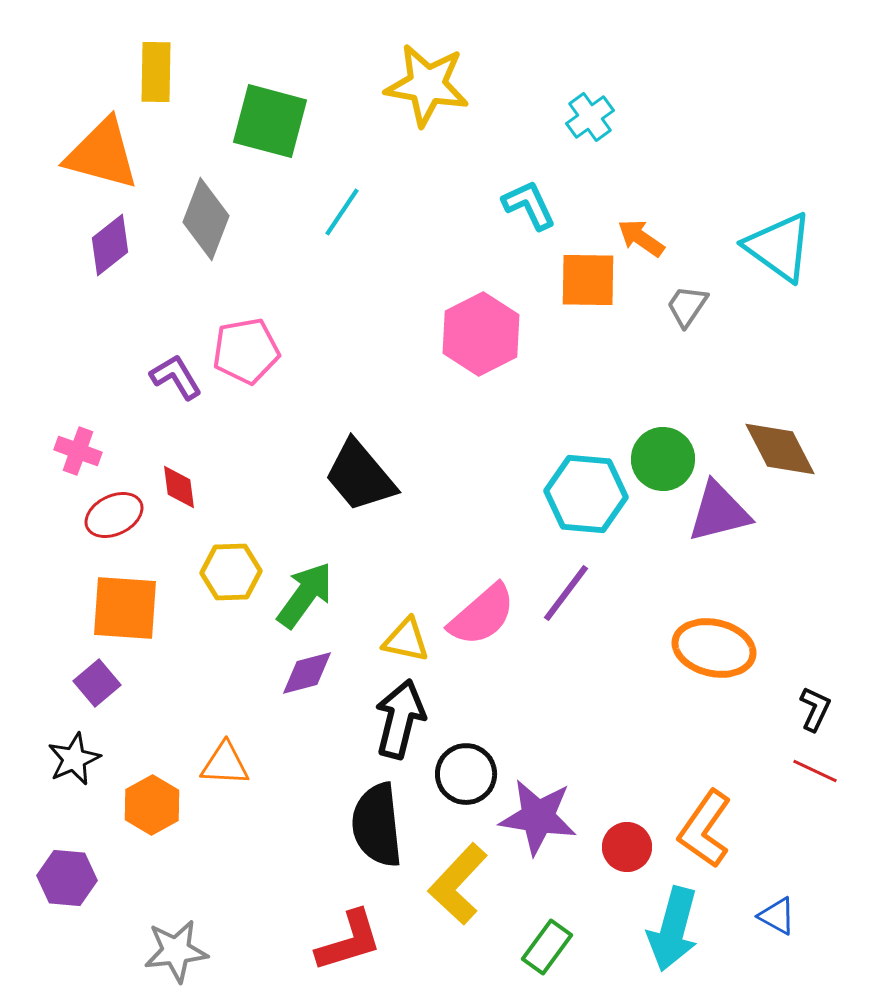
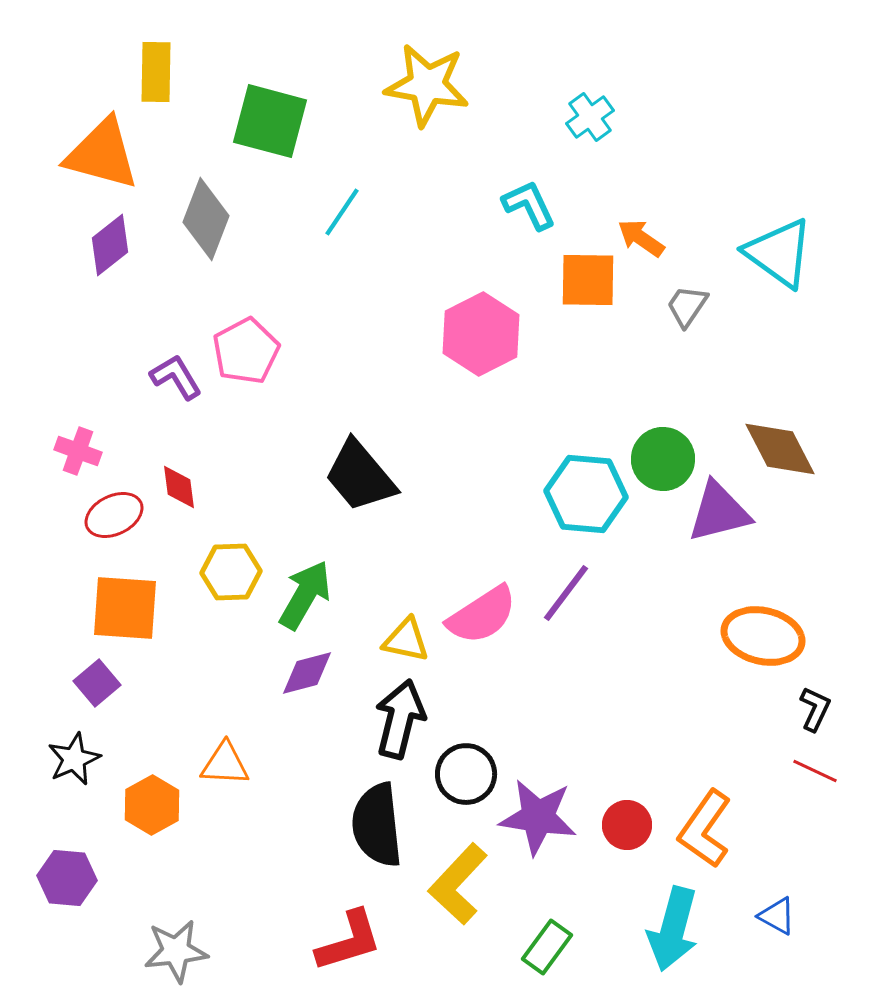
cyan triangle at (779, 247): moved 6 px down
pink pentagon at (246, 351): rotated 18 degrees counterclockwise
green arrow at (305, 595): rotated 6 degrees counterclockwise
pink semicircle at (482, 615): rotated 8 degrees clockwise
orange ellipse at (714, 648): moved 49 px right, 12 px up
red circle at (627, 847): moved 22 px up
